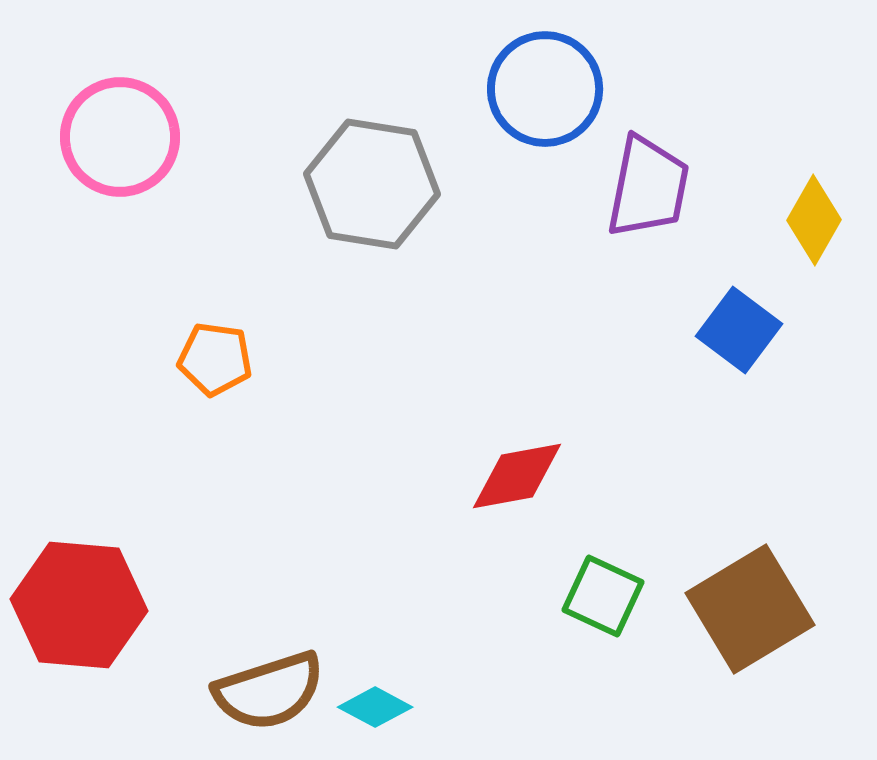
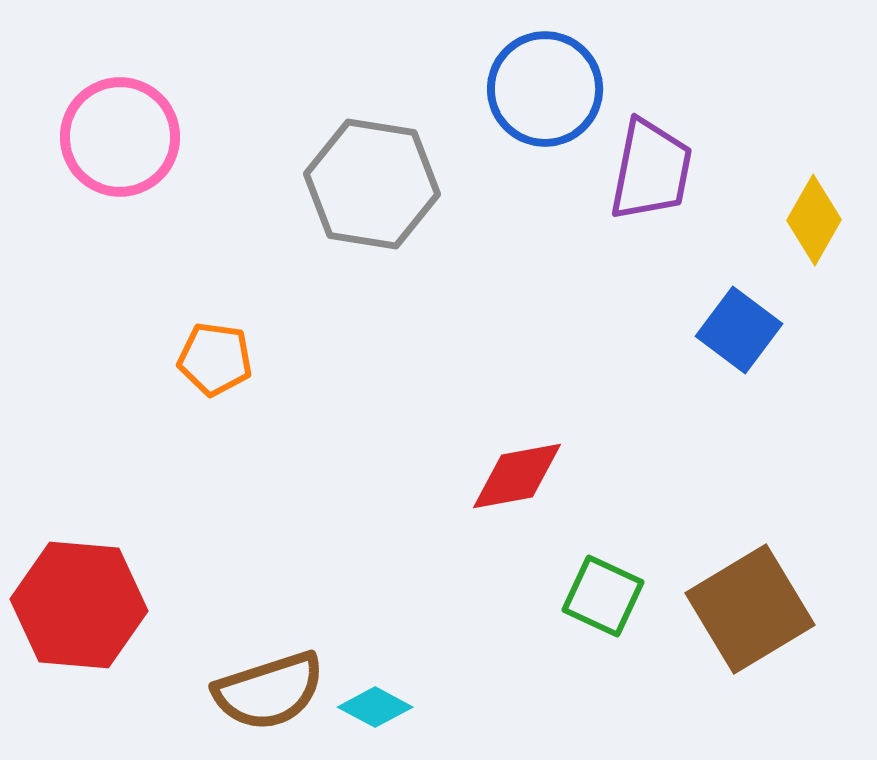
purple trapezoid: moved 3 px right, 17 px up
